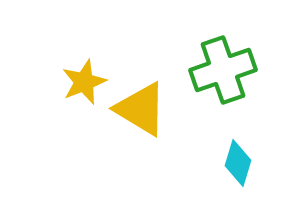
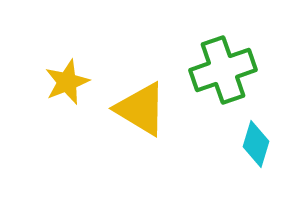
yellow star: moved 17 px left
cyan diamond: moved 18 px right, 19 px up
